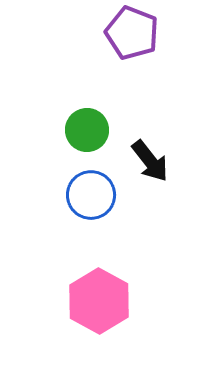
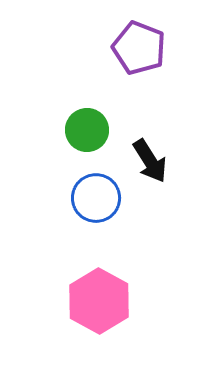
purple pentagon: moved 7 px right, 15 px down
black arrow: rotated 6 degrees clockwise
blue circle: moved 5 px right, 3 px down
